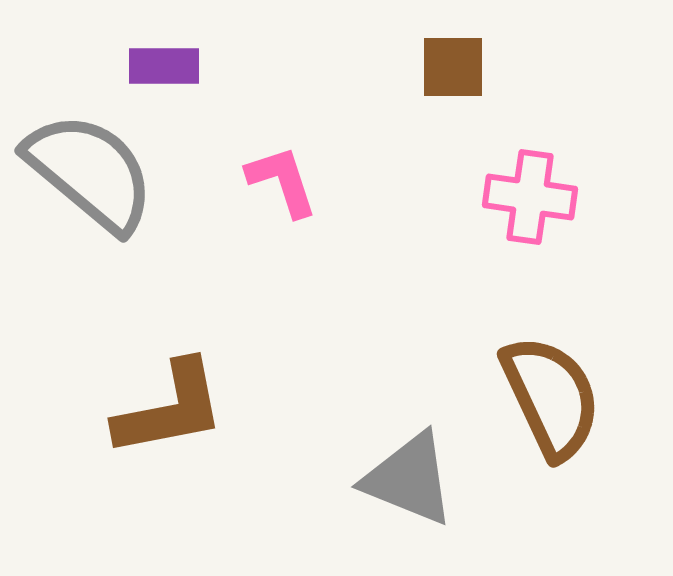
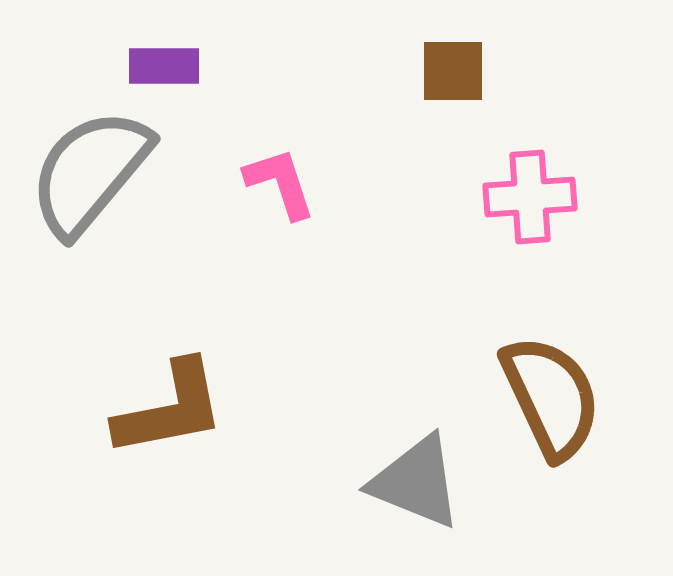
brown square: moved 4 px down
gray semicircle: rotated 90 degrees counterclockwise
pink L-shape: moved 2 px left, 2 px down
pink cross: rotated 12 degrees counterclockwise
gray triangle: moved 7 px right, 3 px down
